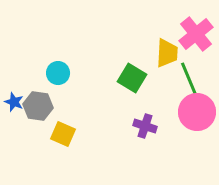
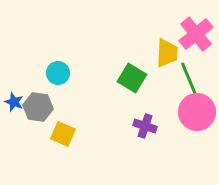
gray hexagon: moved 1 px down
